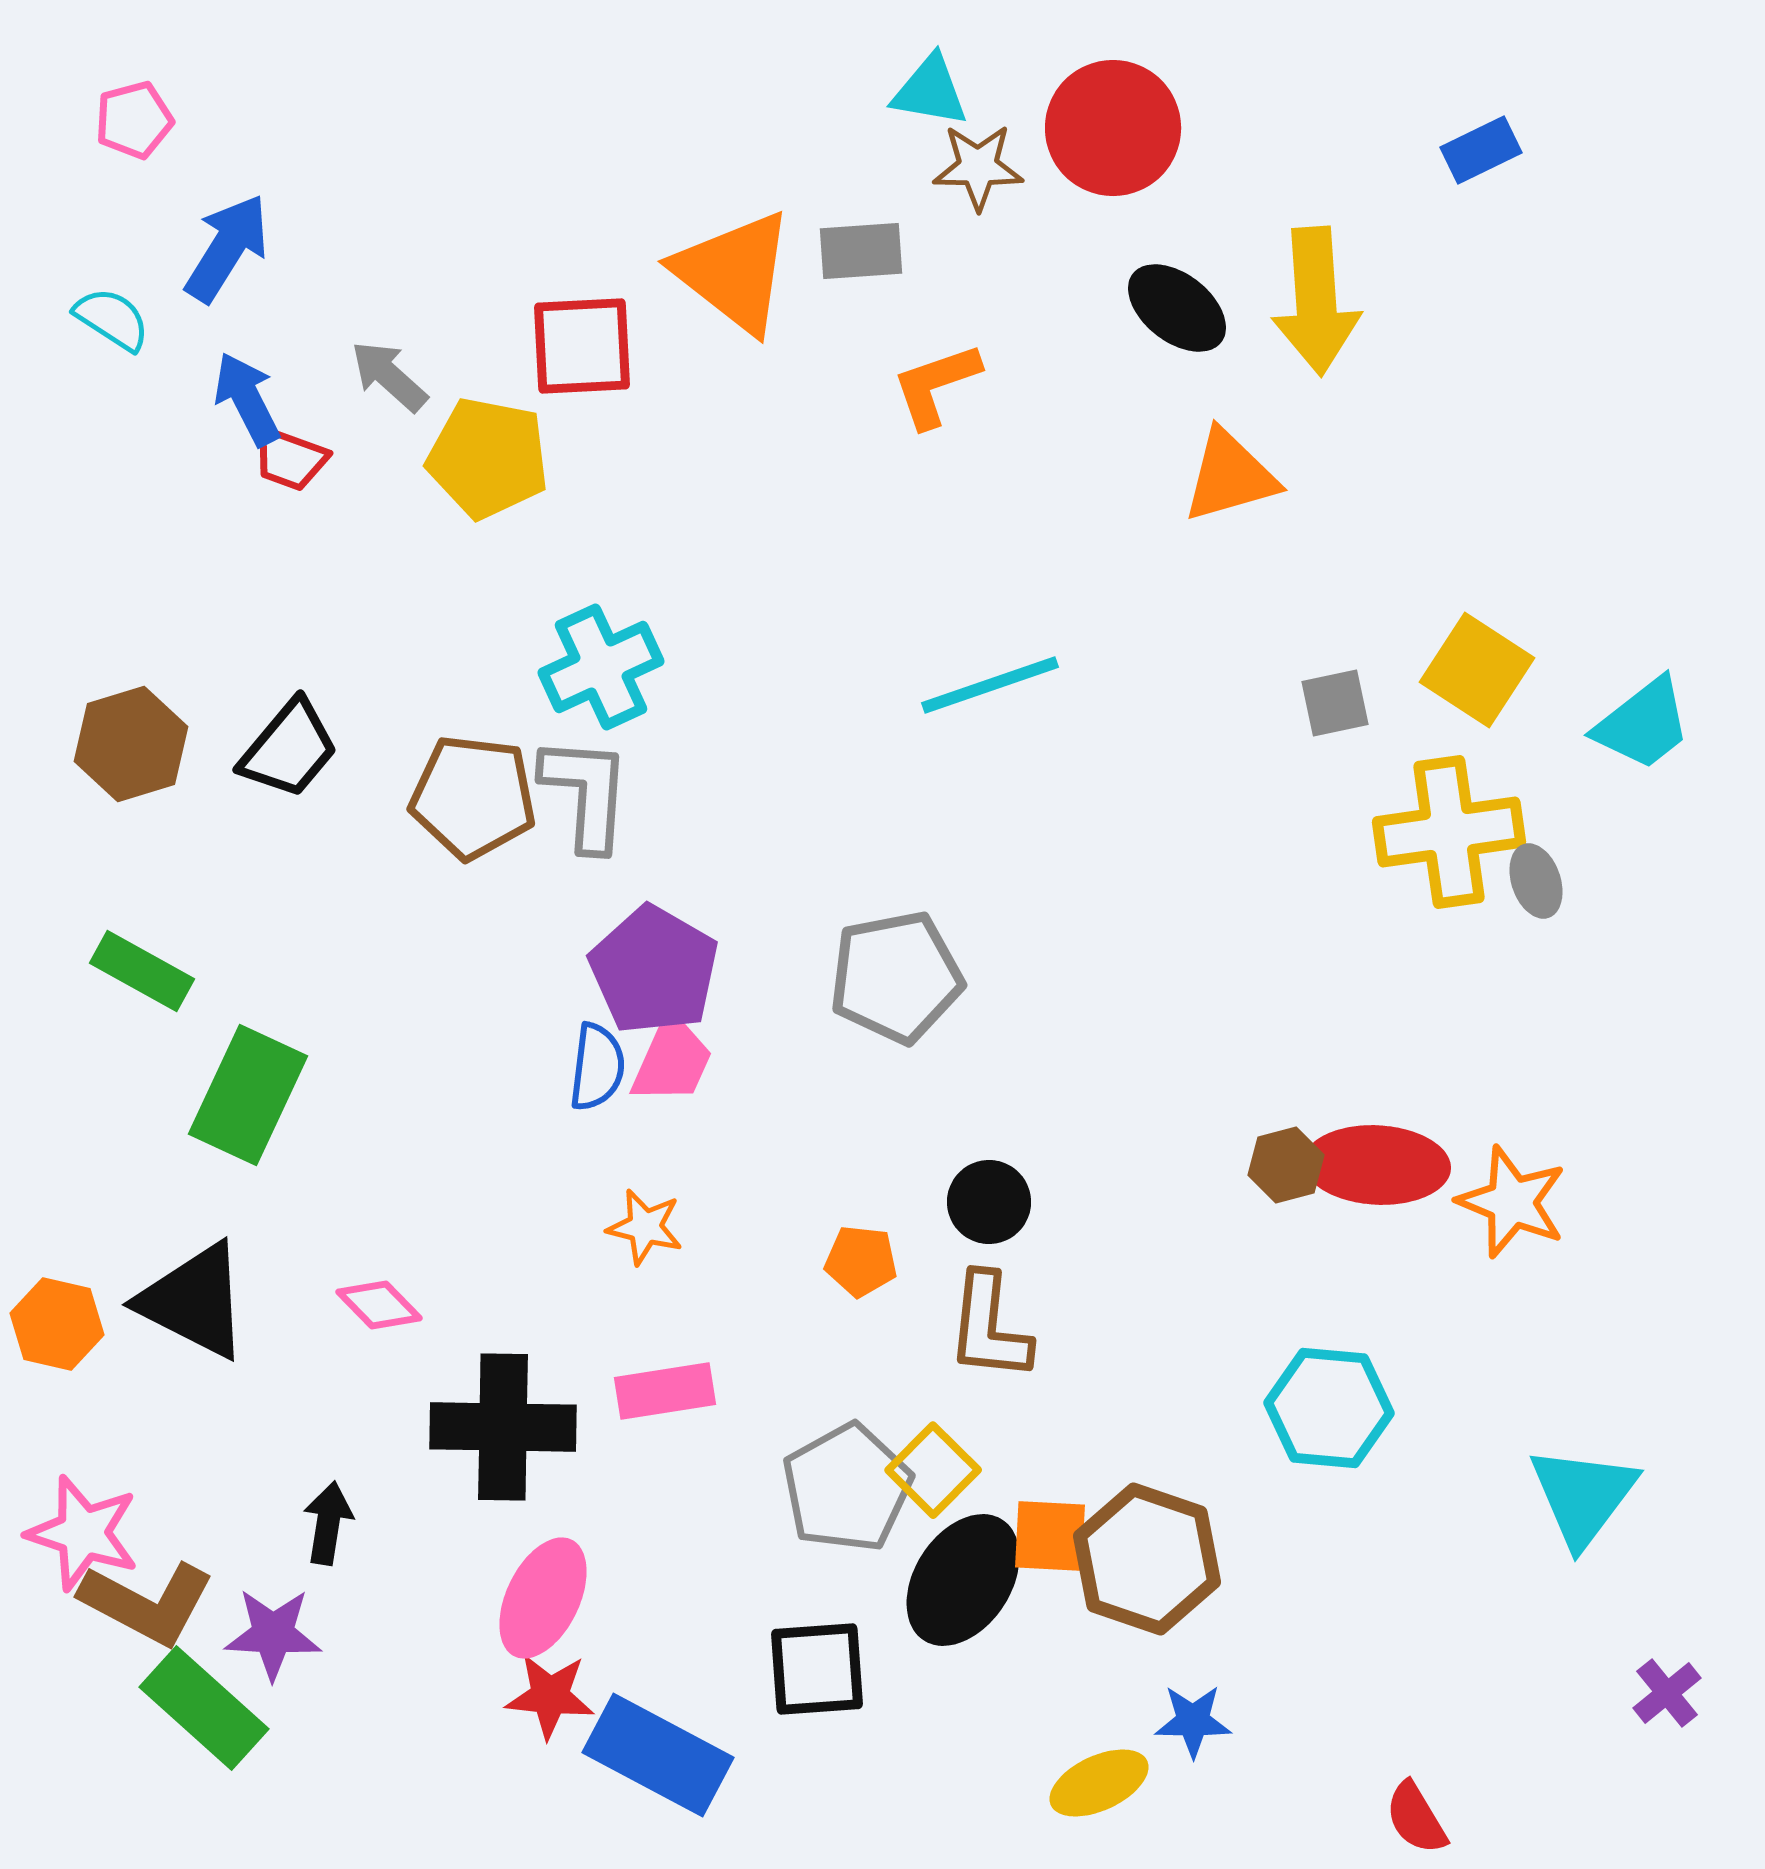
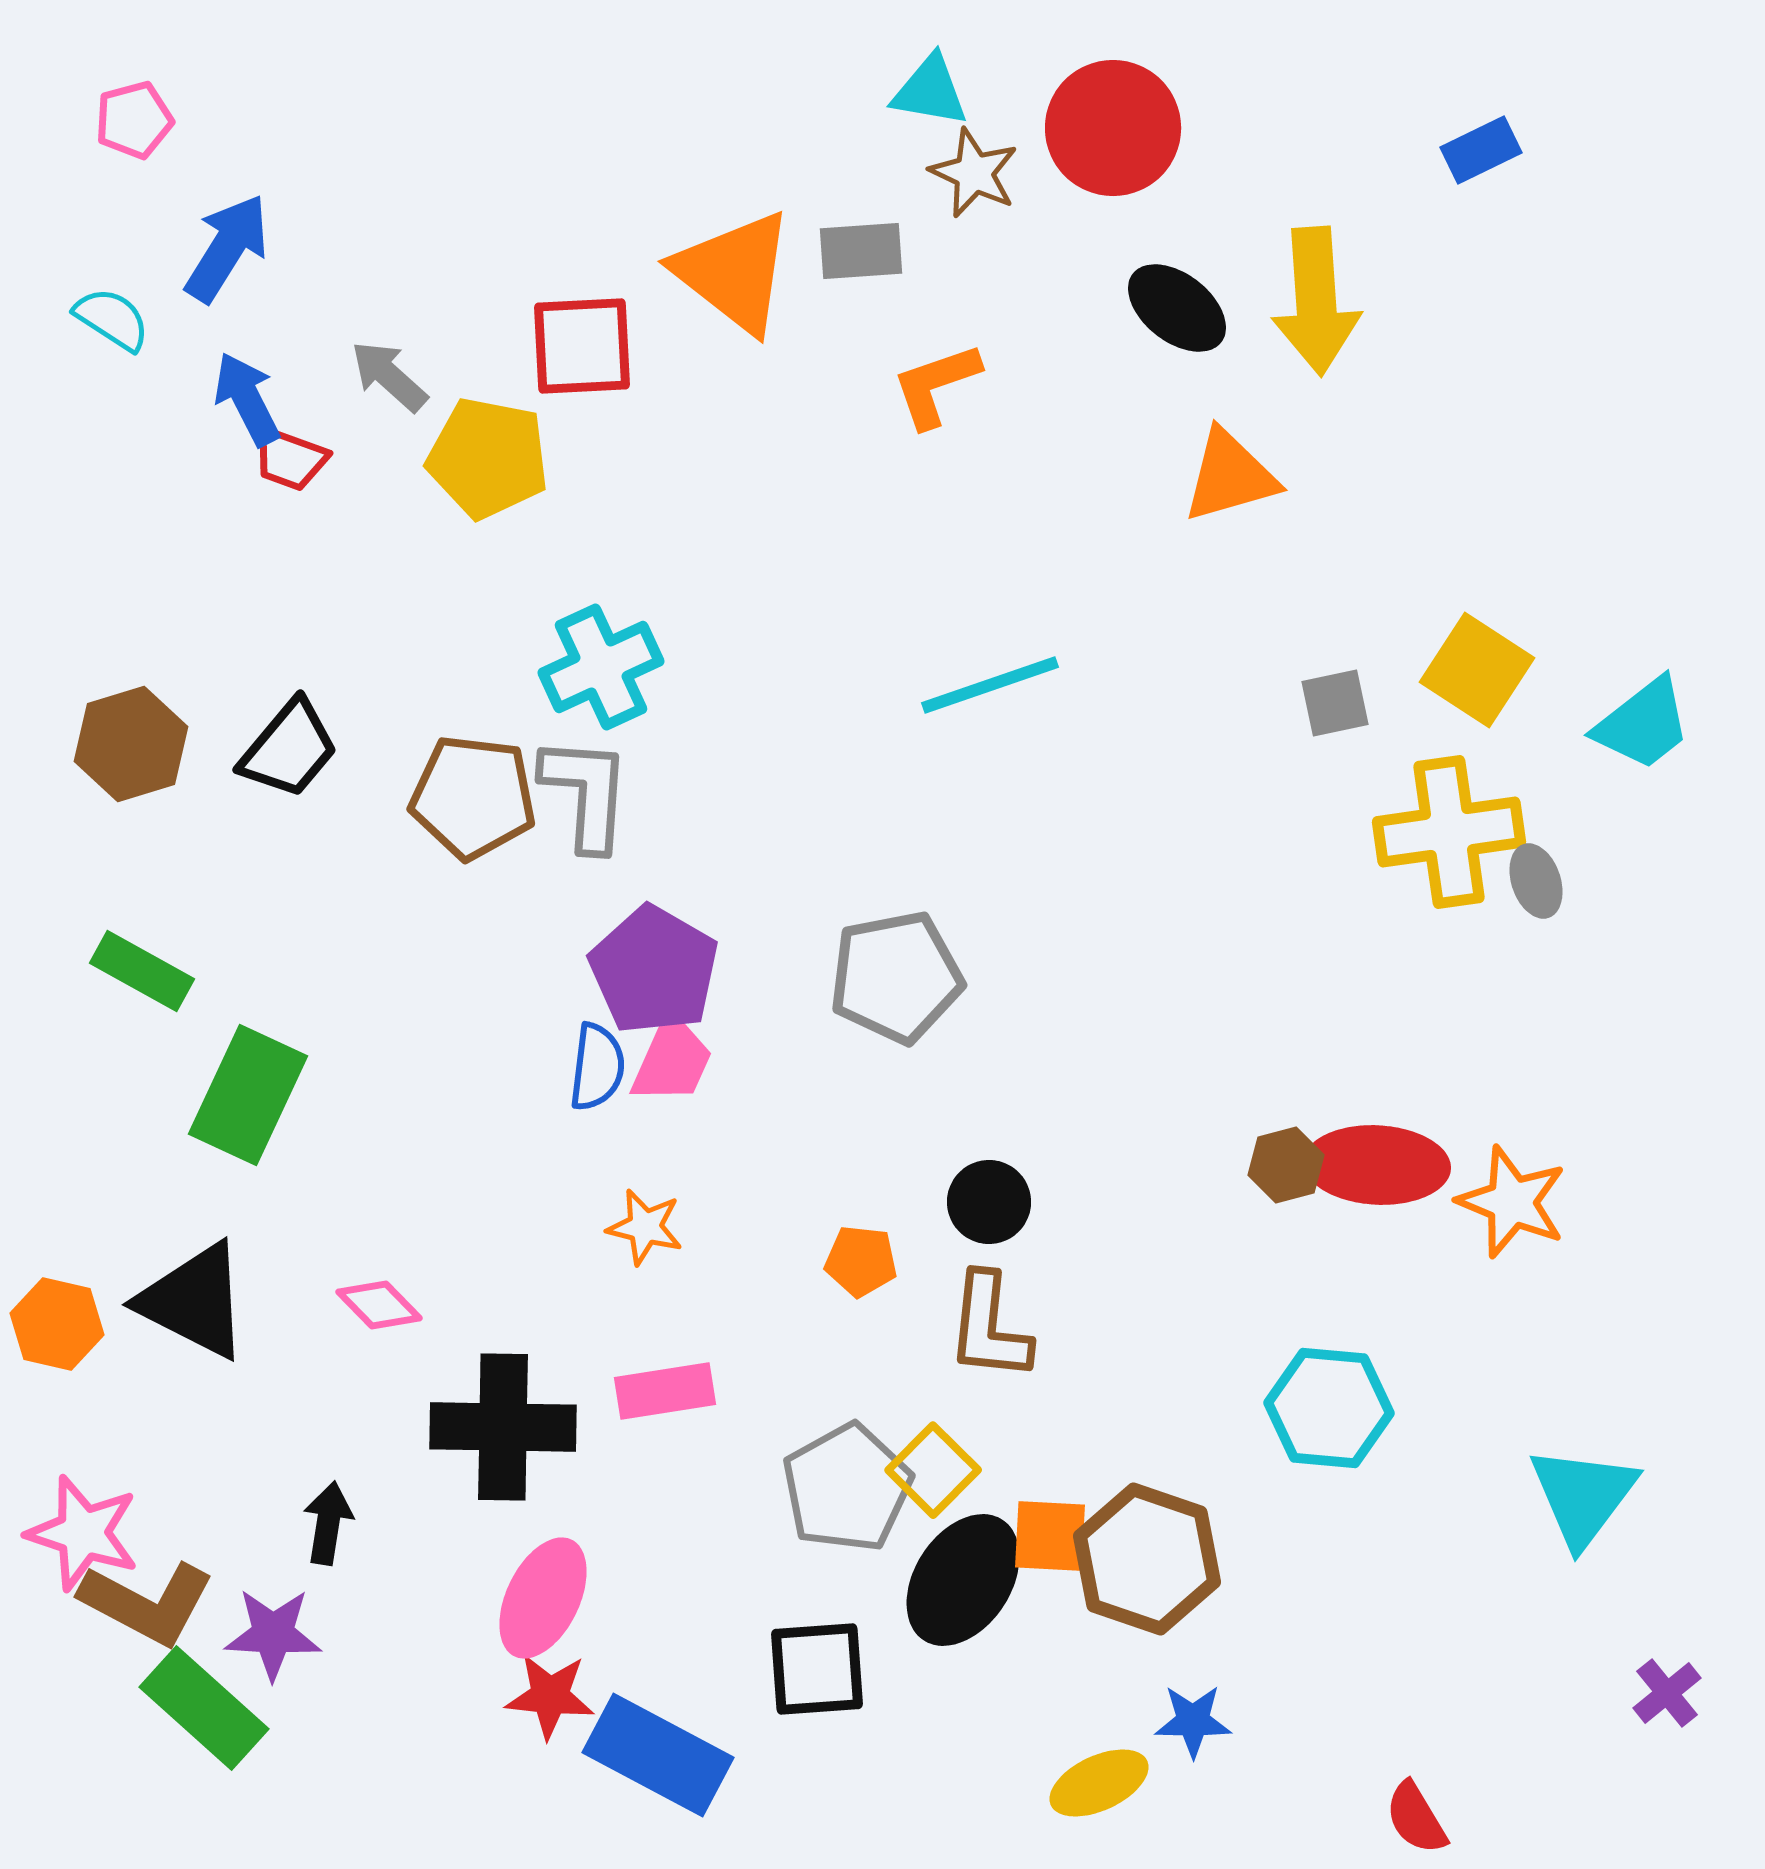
brown star at (978, 167): moved 4 px left, 6 px down; rotated 24 degrees clockwise
